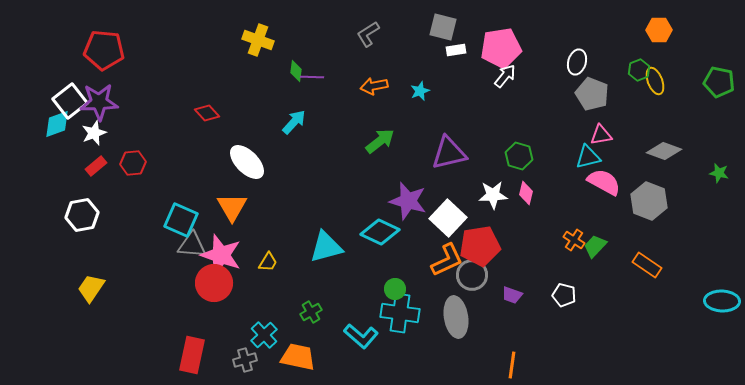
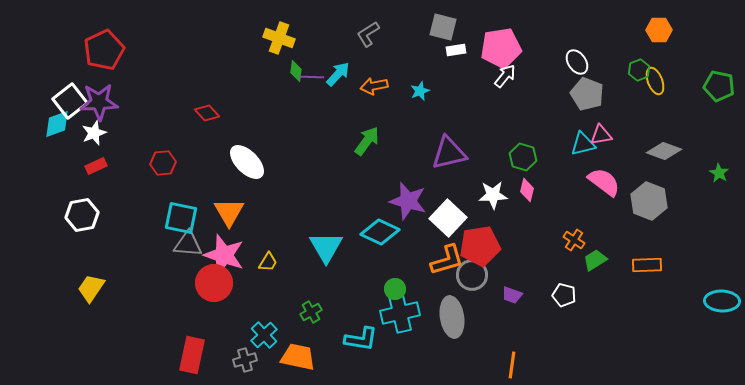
yellow cross at (258, 40): moved 21 px right, 2 px up
red pentagon at (104, 50): rotated 30 degrees counterclockwise
white ellipse at (577, 62): rotated 50 degrees counterclockwise
green pentagon at (719, 82): moved 4 px down
gray pentagon at (592, 94): moved 5 px left
cyan arrow at (294, 122): moved 44 px right, 48 px up
green arrow at (380, 141): moved 13 px left; rotated 16 degrees counterclockwise
green hexagon at (519, 156): moved 4 px right, 1 px down
cyan triangle at (588, 157): moved 5 px left, 13 px up
red hexagon at (133, 163): moved 30 px right
red rectangle at (96, 166): rotated 15 degrees clockwise
green star at (719, 173): rotated 18 degrees clockwise
pink semicircle at (604, 182): rotated 8 degrees clockwise
pink diamond at (526, 193): moved 1 px right, 3 px up
orange triangle at (232, 207): moved 3 px left, 5 px down
cyan square at (181, 220): moved 2 px up; rotated 12 degrees counterclockwise
gray triangle at (192, 245): moved 4 px left, 1 px up
green trapezoid at (595, 246): moved 14 px down; rotated 15 degrees clockwise
cyan triangle at (326, 247): rotated 45 degrees counterclockwise
pink star at (221, 255): moved 3 px right
orange L-shape at (447, 260): rotated 9 degrees clockwise
orange rectangle at (647, 265): rotated 36 degrees counterclockwise
cyan cross at (400, 313): rotated 21 degrees counterclockwise
gray ellipse at (456, 317): moved 4 px left
cyan L-shape at (361, 336): moved 3 px down; rotated 32 degrees counterclockwise
